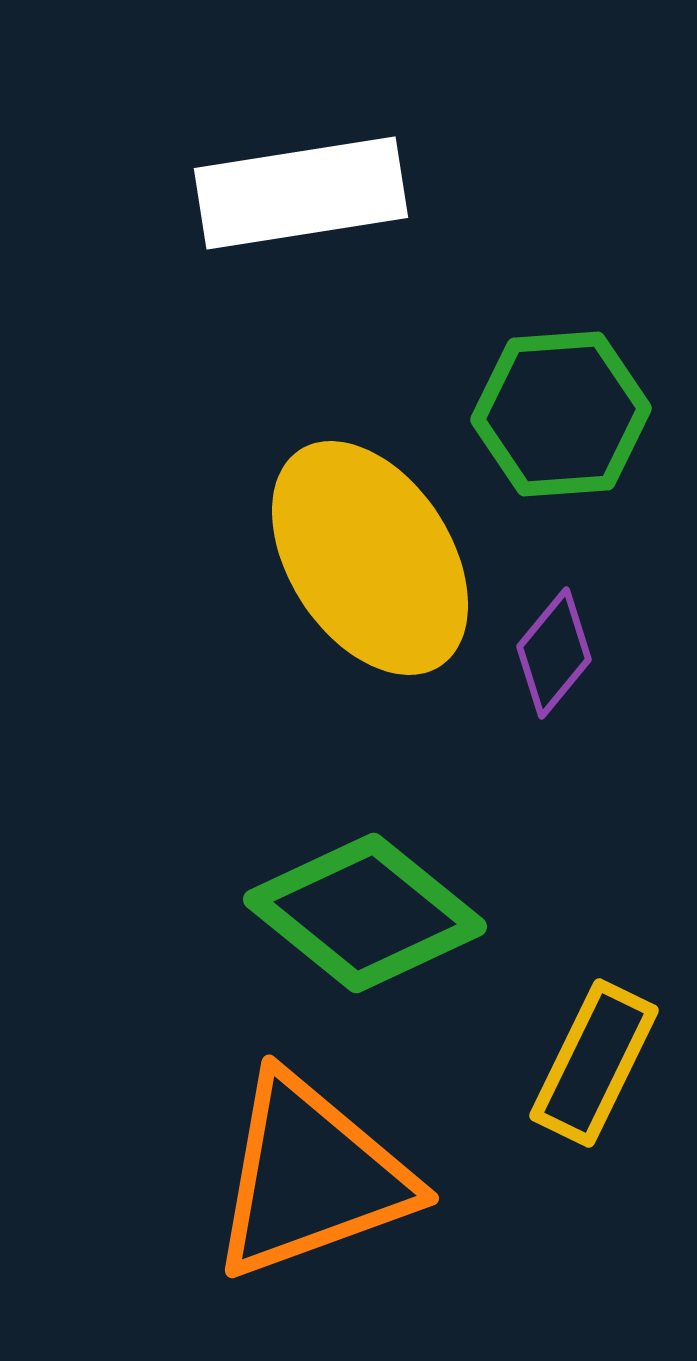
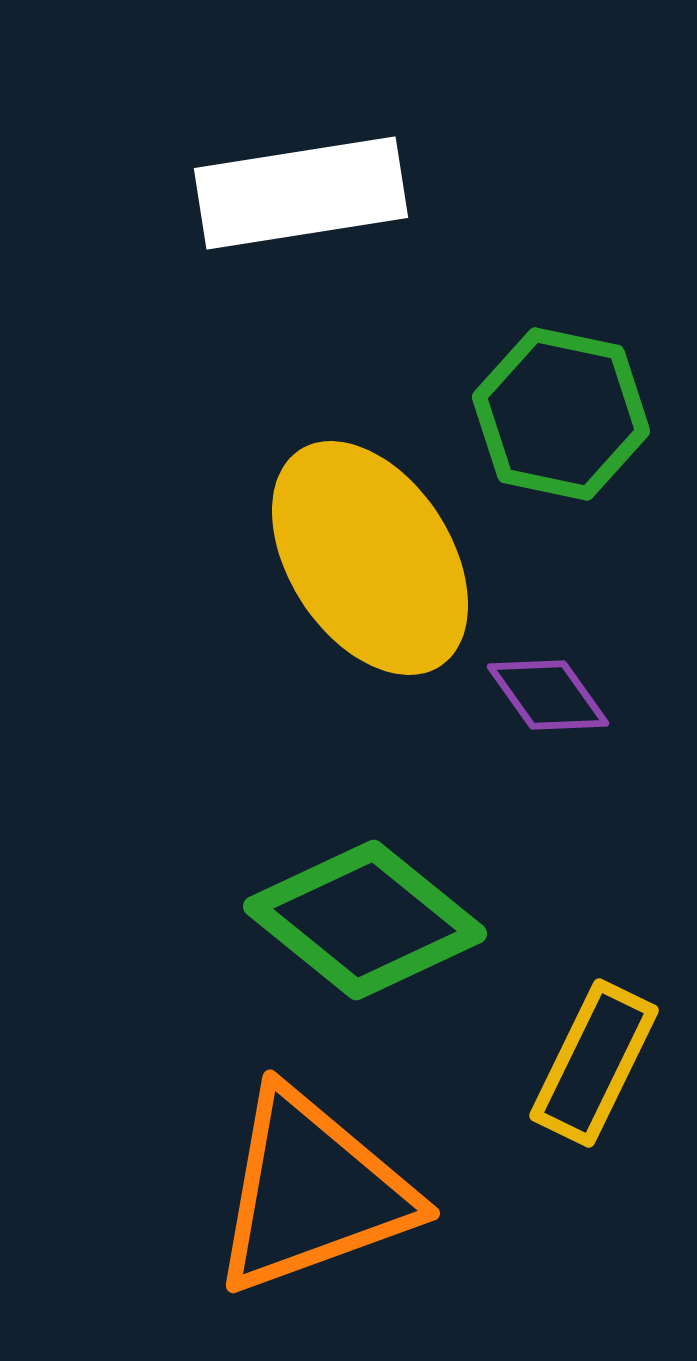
green hexagon: rotated 16 degrees clockwise
purple diamond: moved 6 px left, 42 px down; rotated 75 degrees counterclockwise
green diamond: moved 7 px down
orange triangle: moved 1 px right, 15 px down
